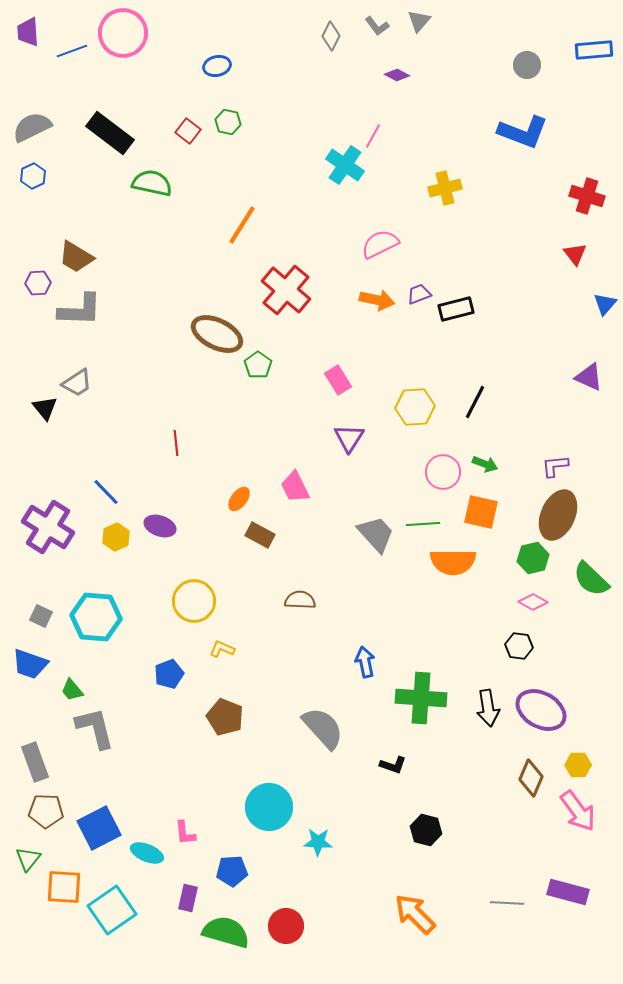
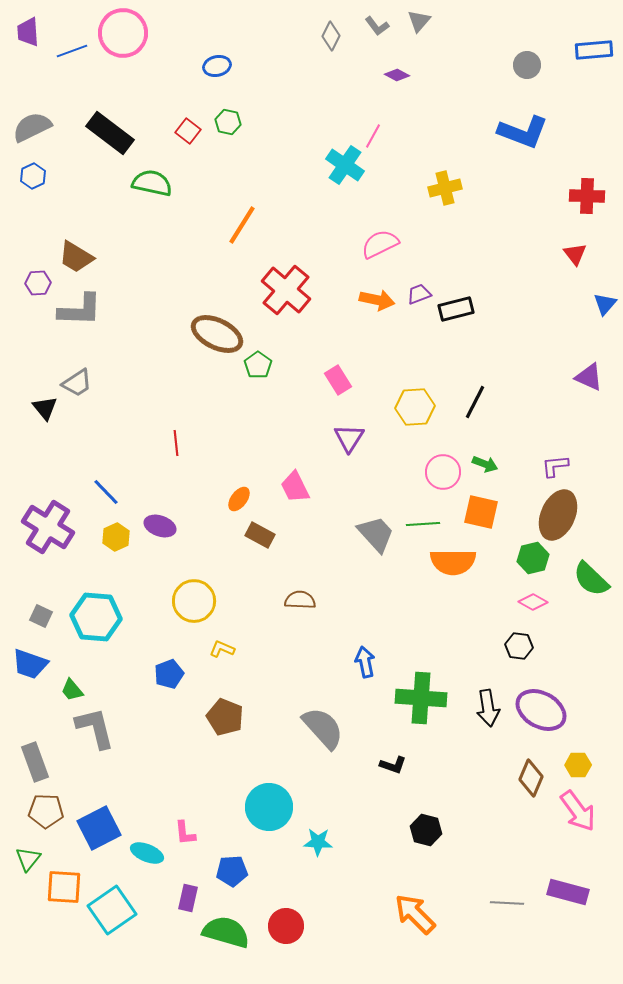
red cross at (587, 196): rotated 16 degrees counterclockwise
